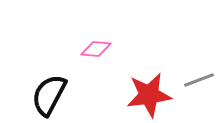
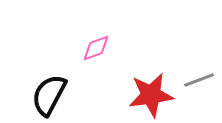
pink diamond: moved 1 px up; rotated 24 degrees counterclockwise
red star: moved 2 px right
